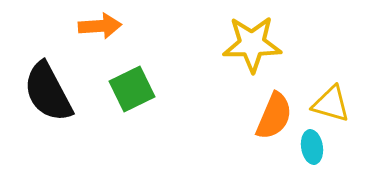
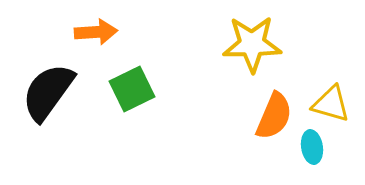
orange arrow: moved 4 px left, 6 px down
black semicircle: rotated 64 degrees clockwise
